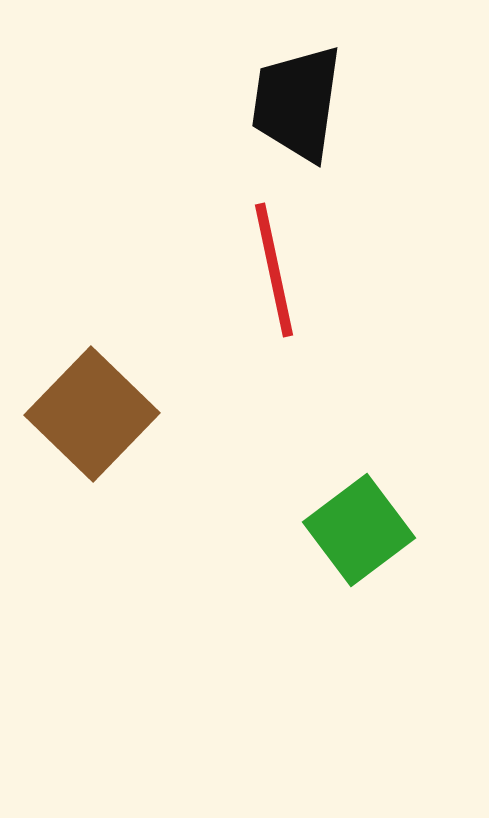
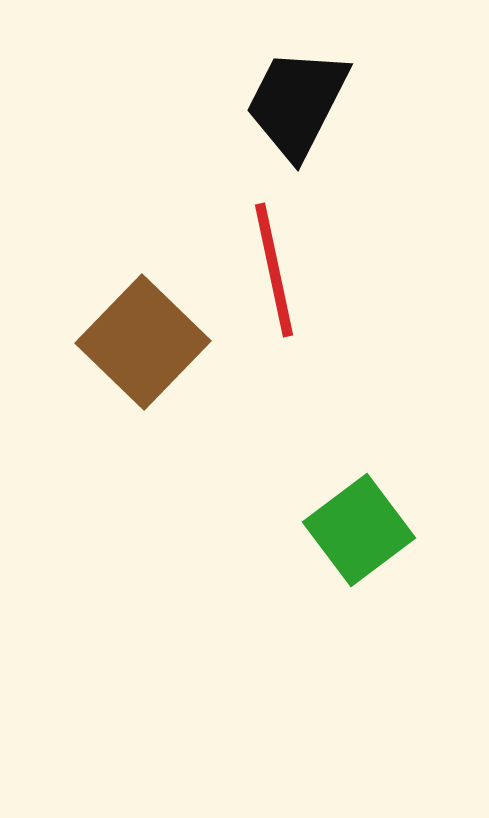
black trapezoid: rotated 19 degrees clockwise
brown square: moved 51 px right, 72 px up
